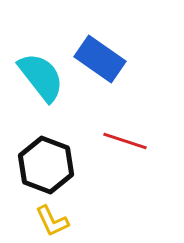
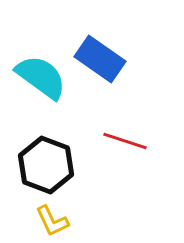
cyan semicircle: rotated 16 degrees counterclockwise
